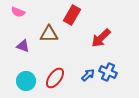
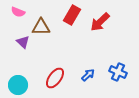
brown triangle: moved 8 px left, 7 px up
red arrow: moved 1 px left, 16 px up
purple triangle: moved 4 px up; rotated 24 degrees clockwise
blue cross: moved 10 px right
cyan circle: moved 8 px left, 4 px down
